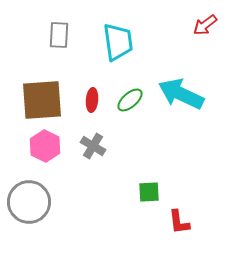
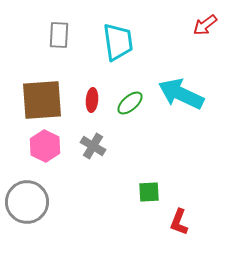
green ellipse: moved 3 px down
gray circle: moved 2 px left
red L-shape: rotated 28 degrees clockwise
